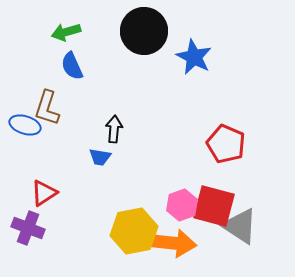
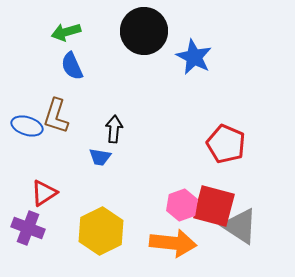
brown L-shape: moved 9 px right, 8 px down
blue ellipse: moved 2 px right, 1 px down
yellow hexagon: moved 33 px left; rotated 15 degrees counterclockwise
